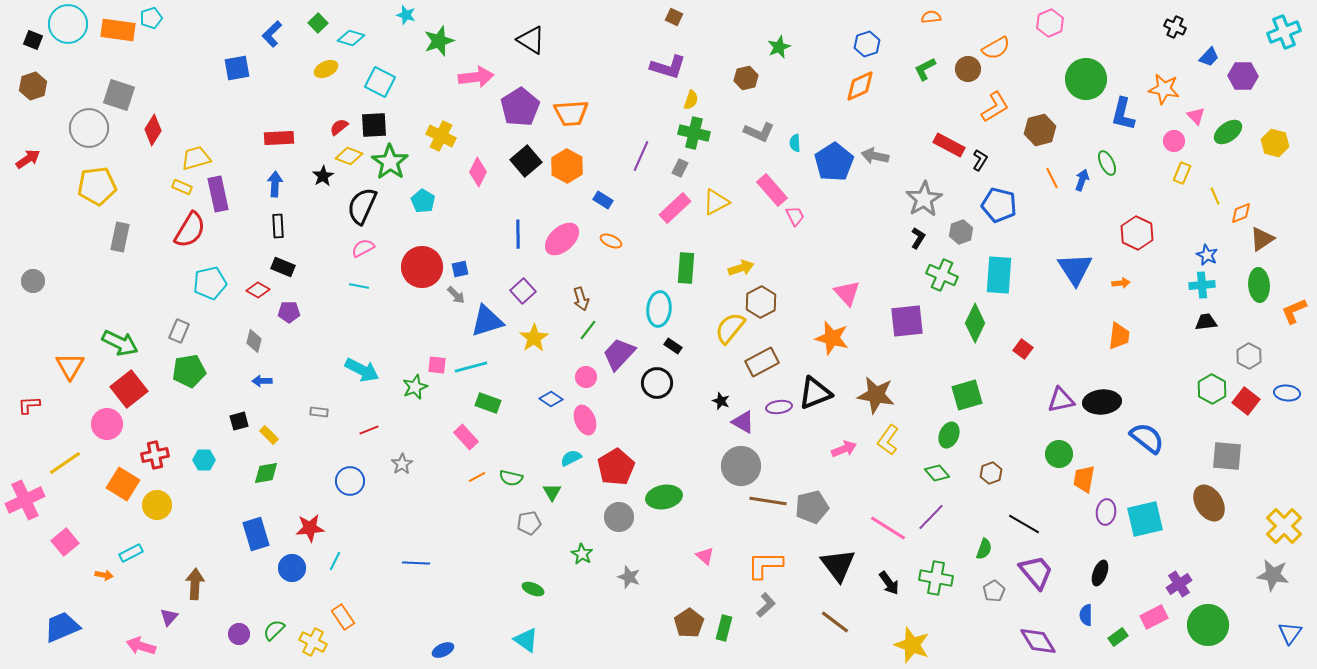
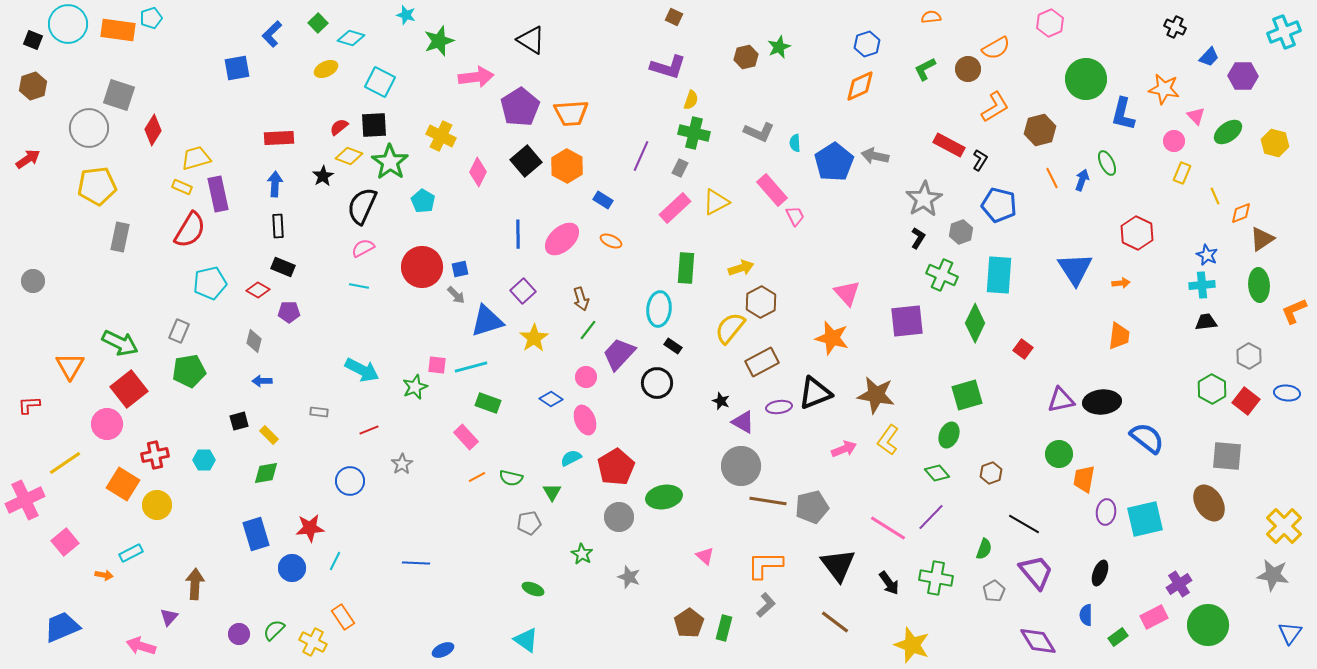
brown hexagon at (746, 78): moved 21 px up
